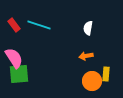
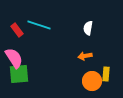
red rectangle: moved 3 px right, 5 px down
orange arrow: moved 1 px left
